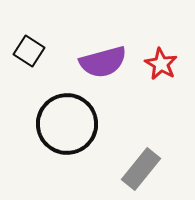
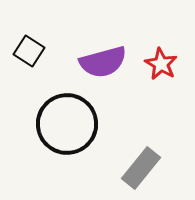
gray rectangle: moved 1 px up
